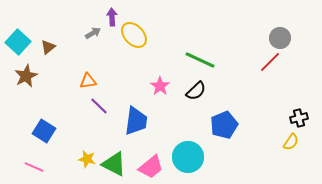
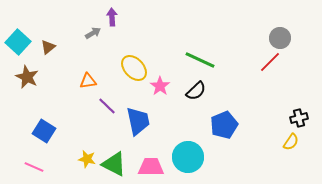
yellow ellipse: moved 33 px down
brown star: moved 1 px right, 1 px down; rotated 20 degrees counterclockwise
purple line: moved 8 px right
blue trapezoid: moved 2 px right; rotated 20 degrees counterclockwise
pink trapezoid: rotated 140 degrees counterclockwise
